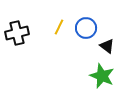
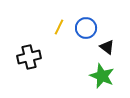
black cross: moved 12 px right, 24 px down
black triangle: moved 1 px down
